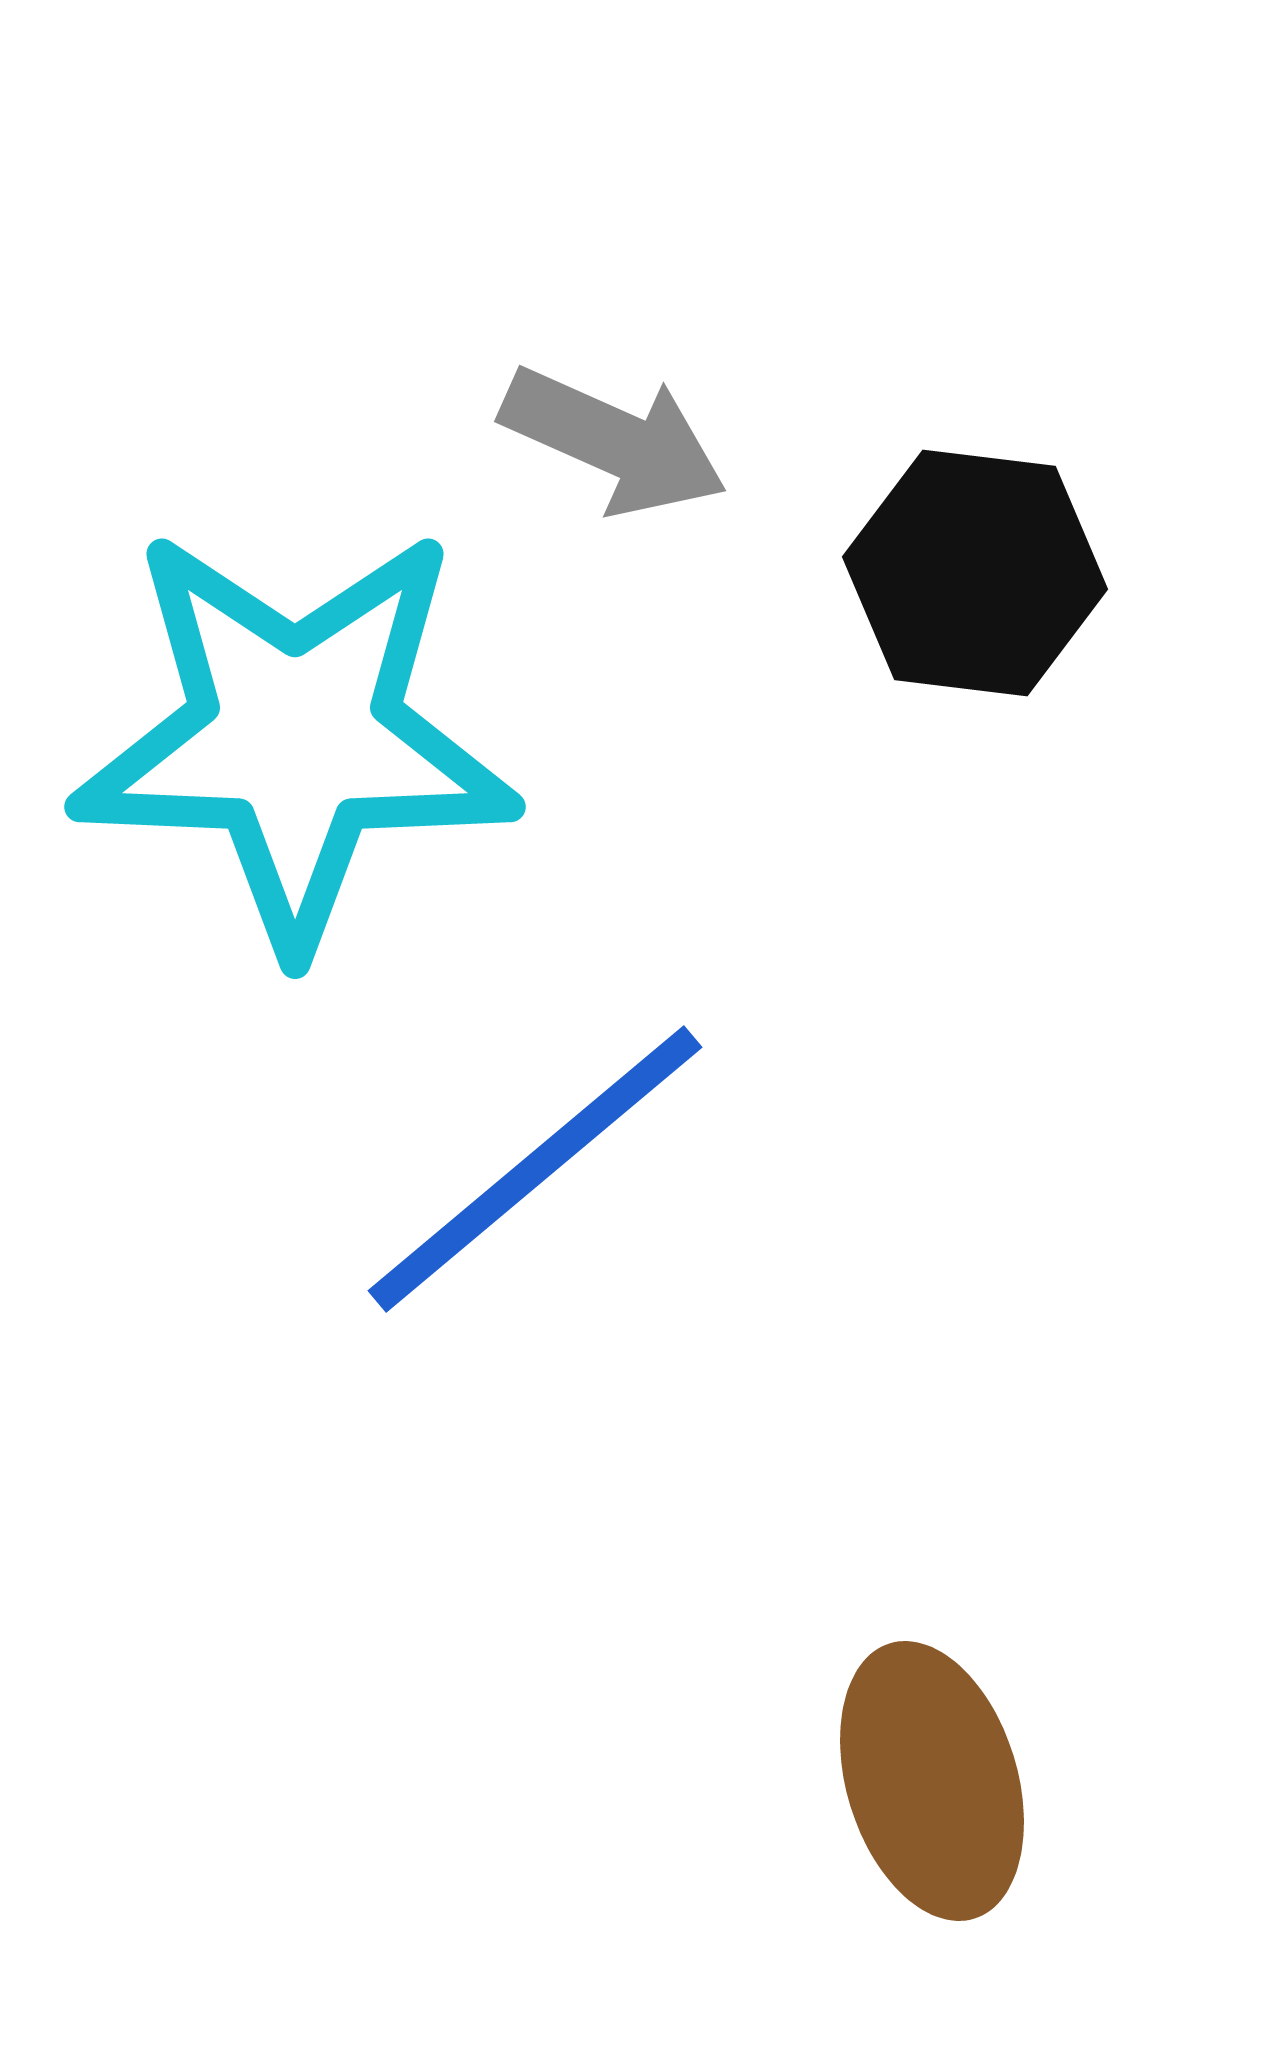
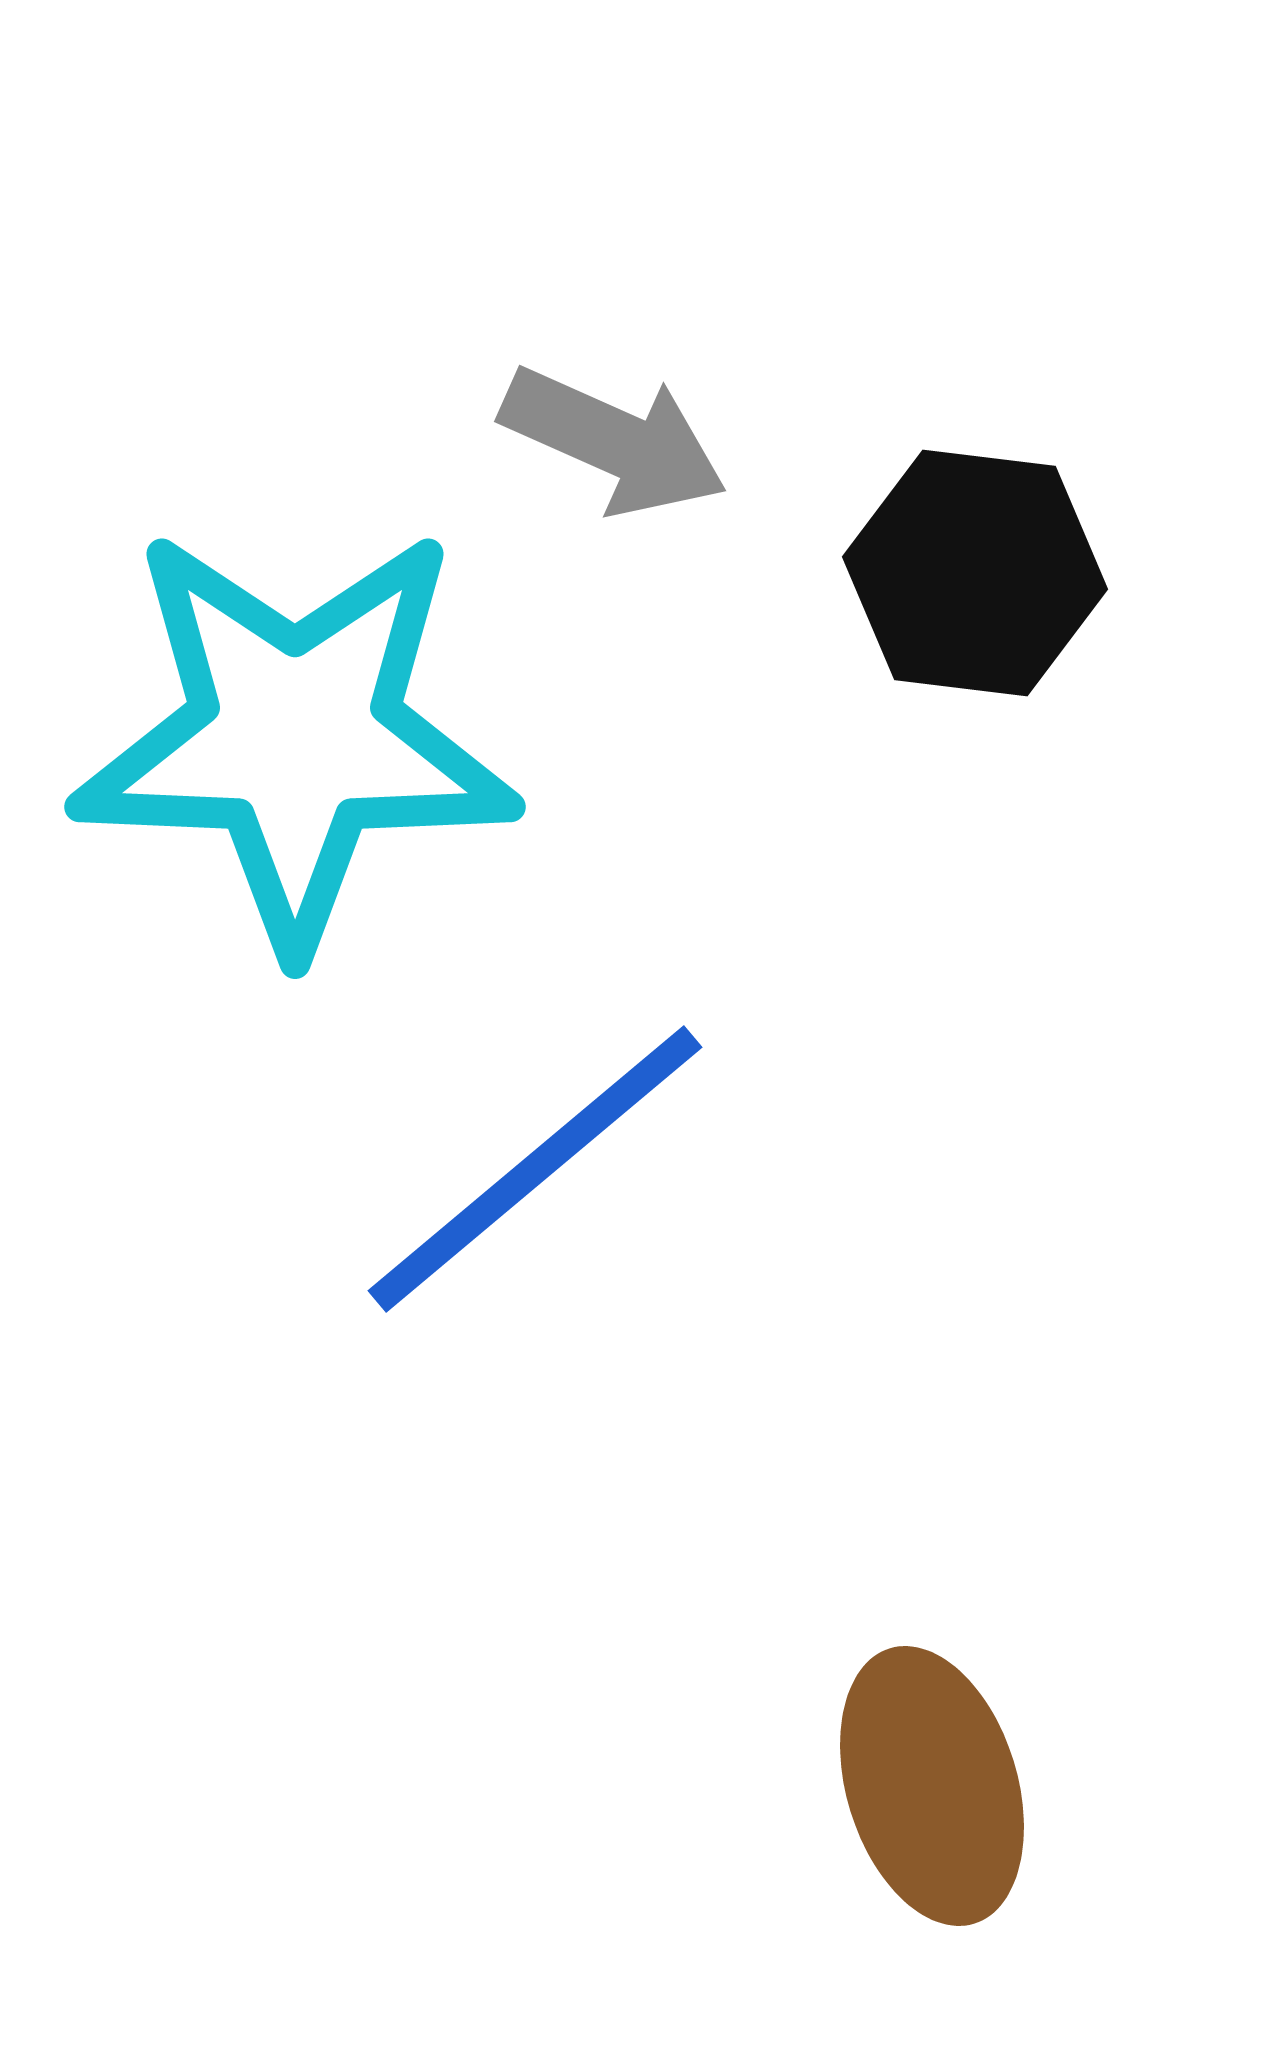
brown ellipse: moved 5 px down
